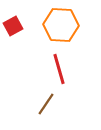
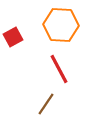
red square: moved 11 px down
red line: rotated 12 degrees counterclockwise
